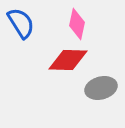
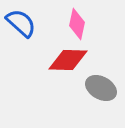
blue semicircle: rotated 16 degrees counterclockwise
gray ellipse: rotated 44 degrees clockwise
